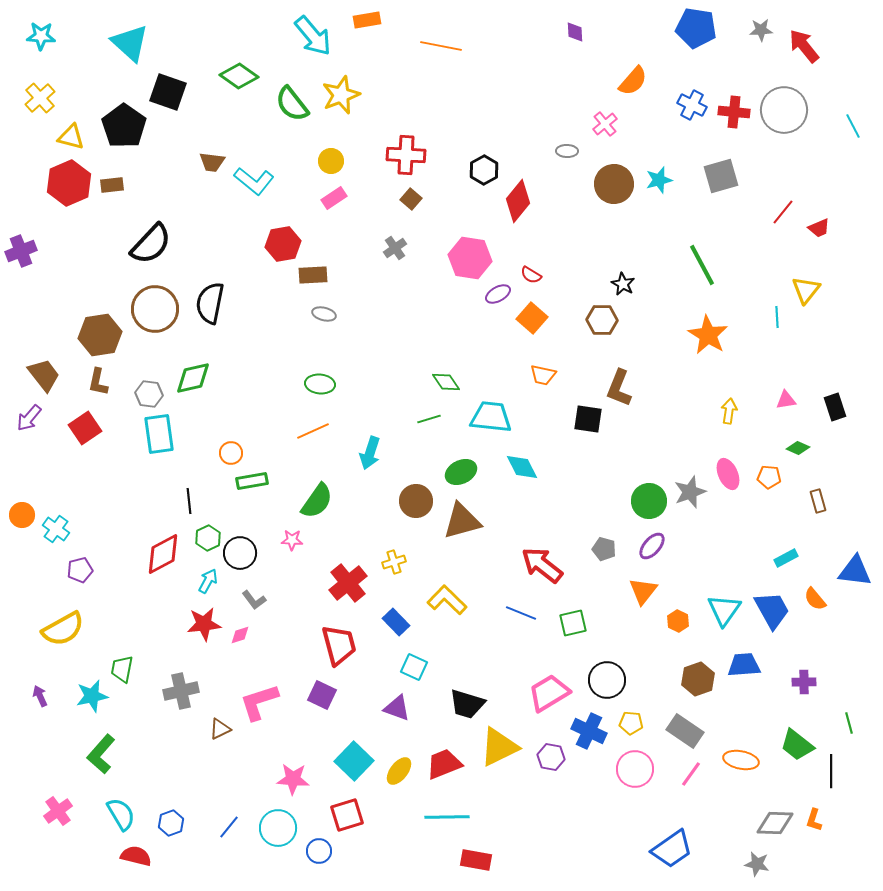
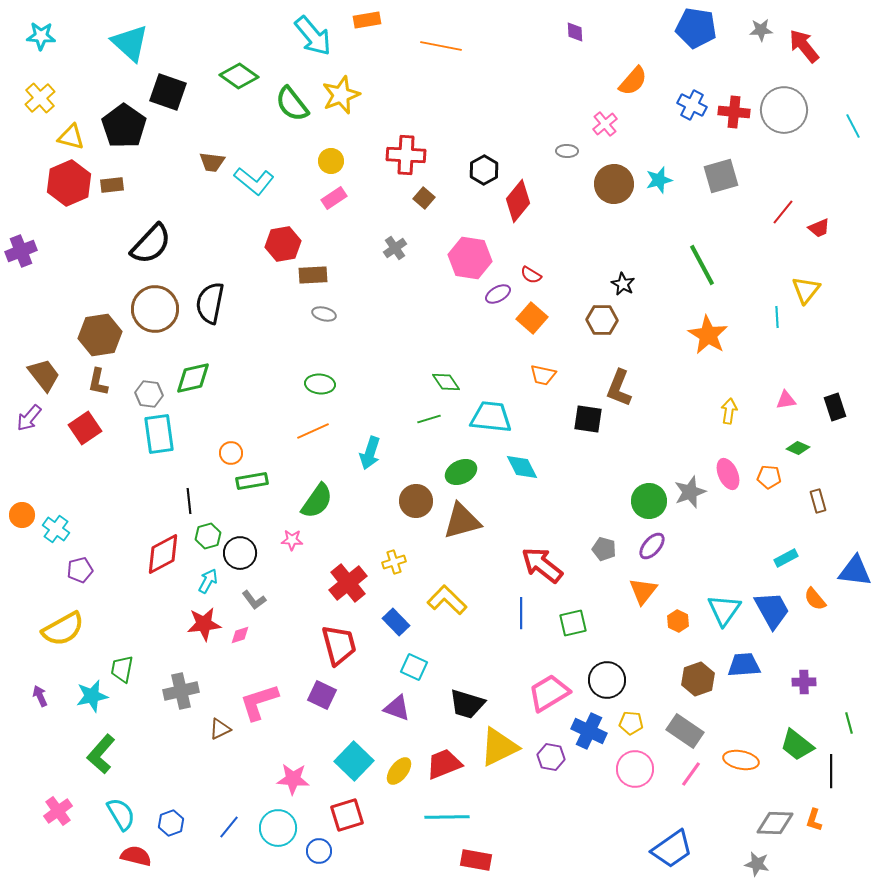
brown square at (411, 199): moved 13 px right, 1 px up
green hexagon at (208, 538): moved 2 px up; rotated 10 degrees clockwise
blue line at (521, 613): rotated 68 degrees clockwise
